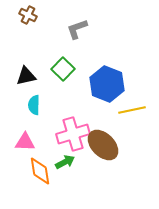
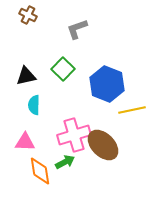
pink cross: moved 1 px right, 1 px down
